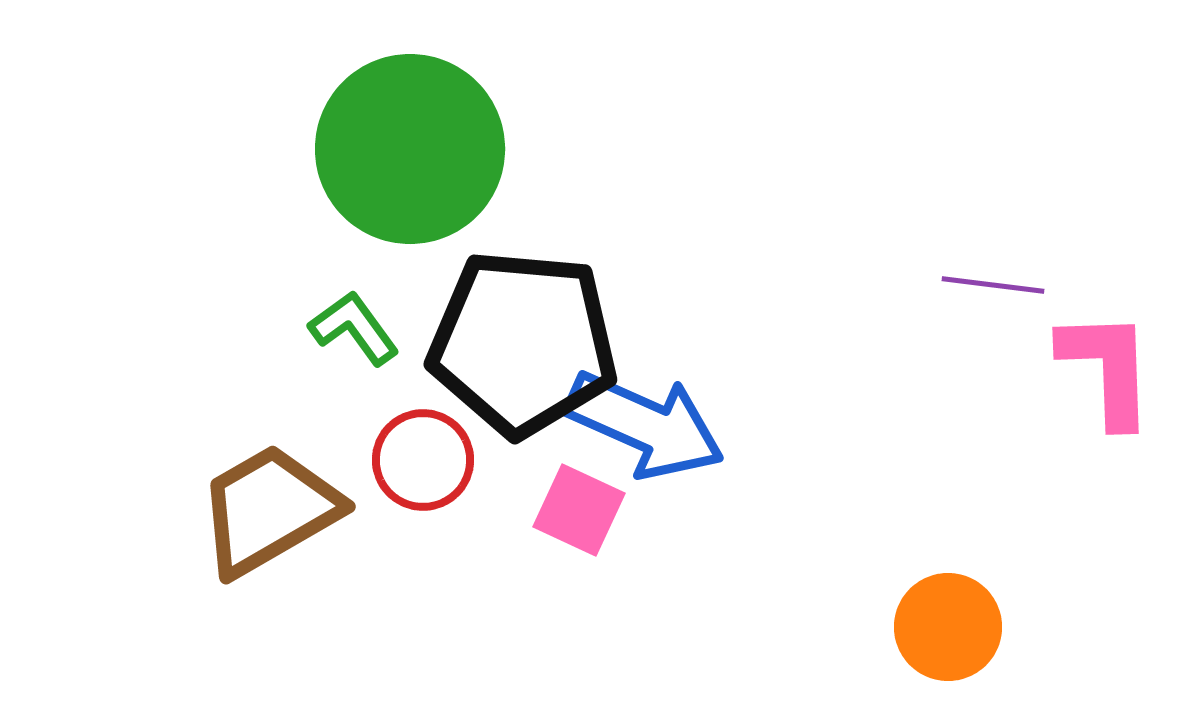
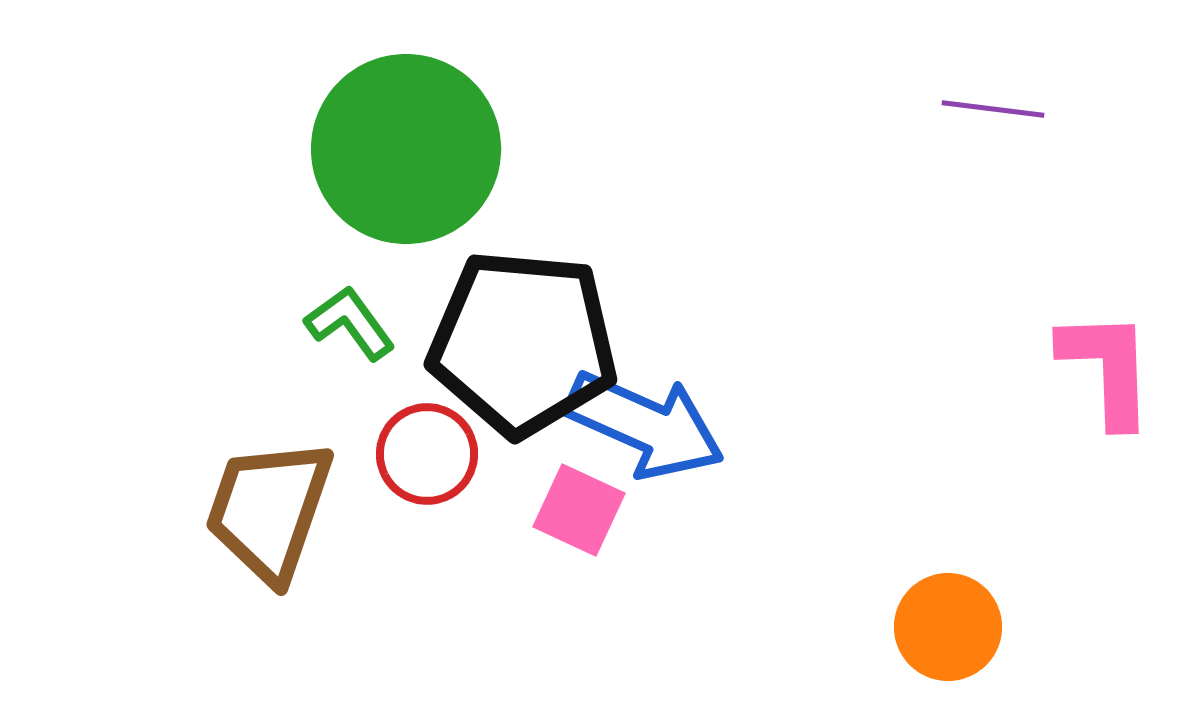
green circle: moved 4 px left
purple line: moved 176 px up
green L-shape: moved 4 px left, 5 px up
red circle: moved 4 px right, 6 px up
brown trapezoid: rotated 41 degrees counterclockwise
